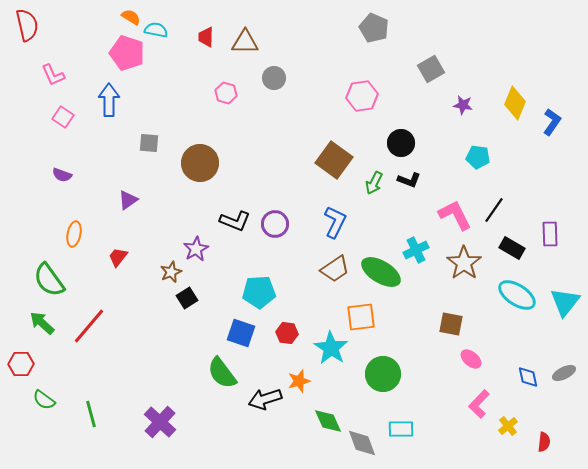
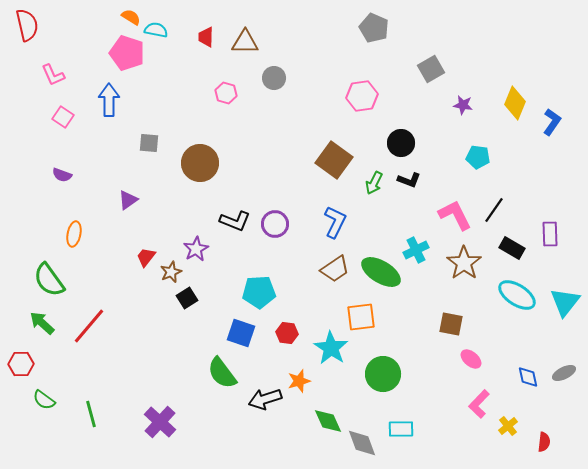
red trapezoid at (118, 257): moved 28 px right
